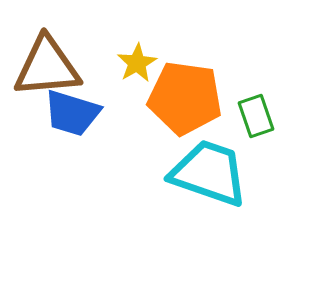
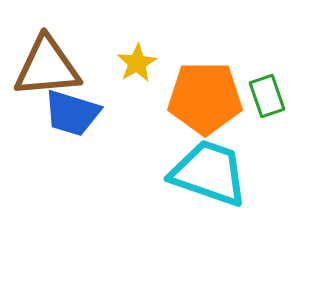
orange pentagon: moved 20 px right; rotated 8 degrees counterclockwise
green rectangle: moved 11 px right, 20 px up
